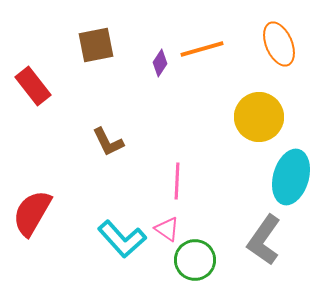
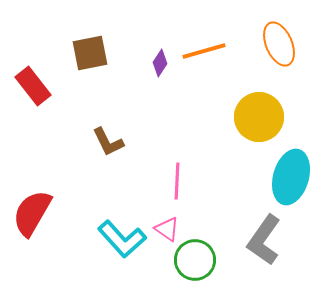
brown square: moved 6 px left, 8 px down
orange line: moved 2 px right, 2 px down
